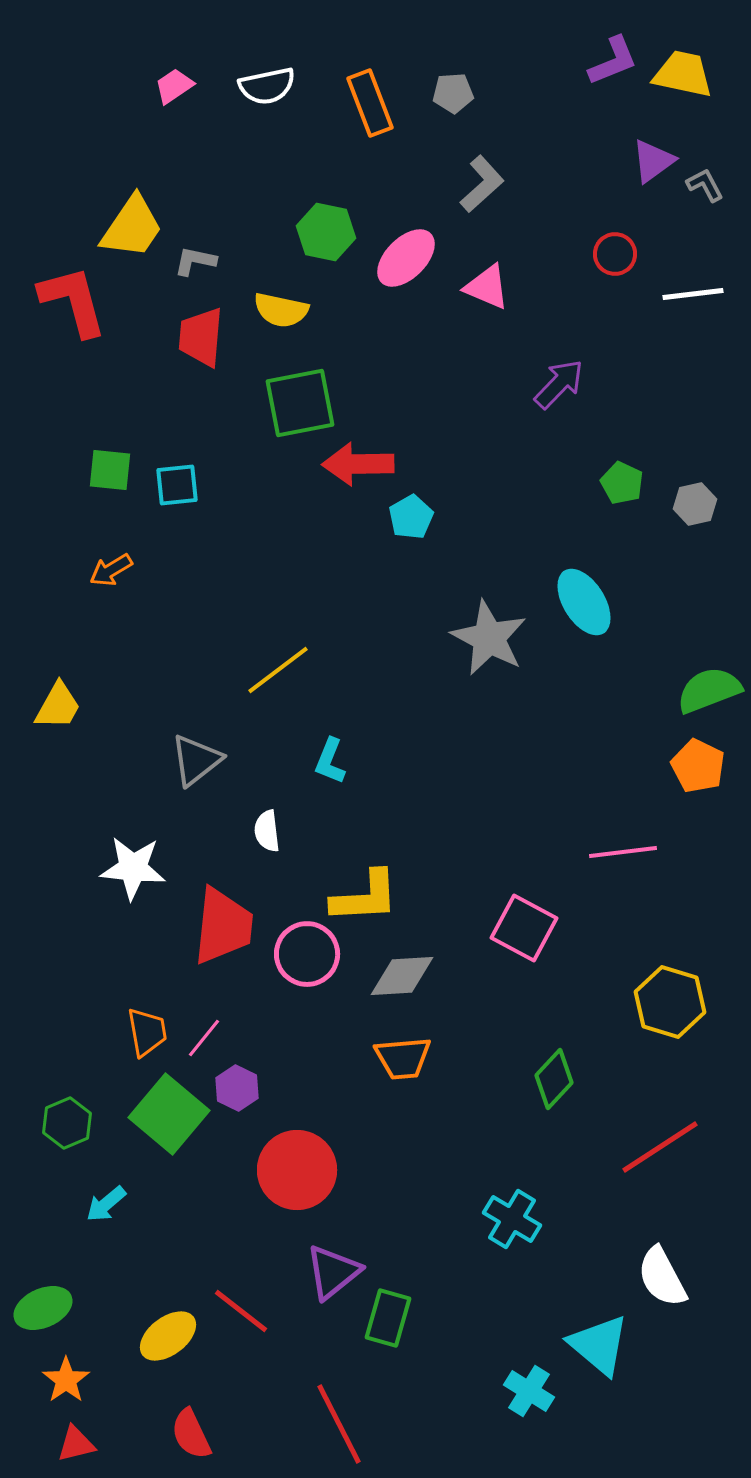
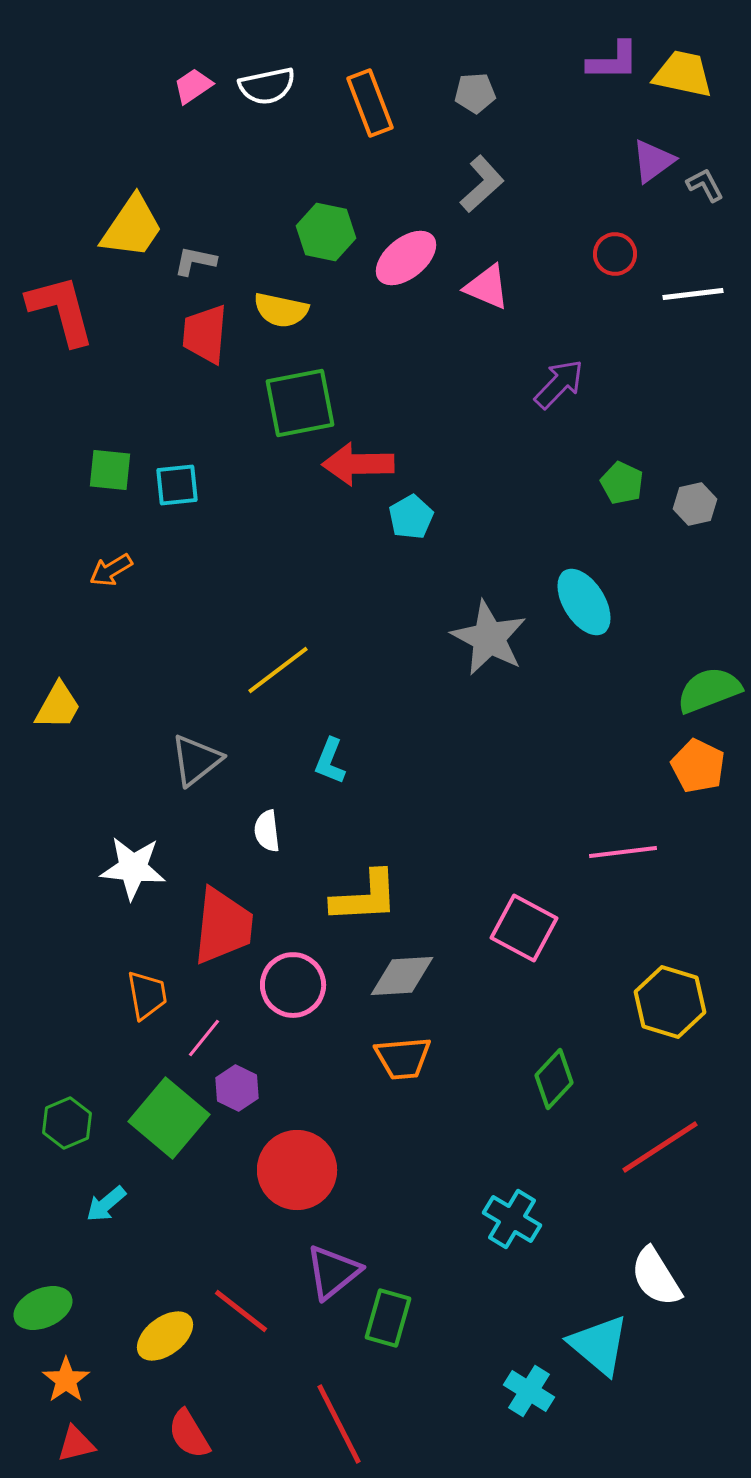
purple L-shape at (613, 61): rotated 22 degrees clockwise
pink trapezoid at (174, 86): moved 19 px right
gray pentagon at (453, 93): moved 22 px right
pink ellipse at (406, 258): rotated 6 degrees clockwise
red L-shape at (73, 301): moved 12 px left, 9 px down
red trapezoid at (201, 337): moved 4 px right, 3 px up
pink circle at (307, 954): moved 14 px left, 31 px down
orange trapezoid at (147, 1032): moved 37 px up
green square at (169, 1114): moved 4 px down
white semicircle at (662, 1277): moved 6 px left; rotated 4 degrees counterclockwise
yellow ellipse at (168, 1336): moved 3 px left
red semicircle at (191, 1434): moved 2 px left; rotated 6 degrees counterclockwise
